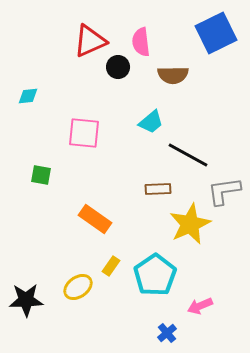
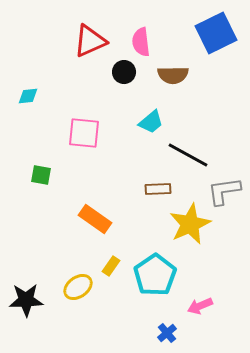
black circle: moved 6 px right, 5 px down
